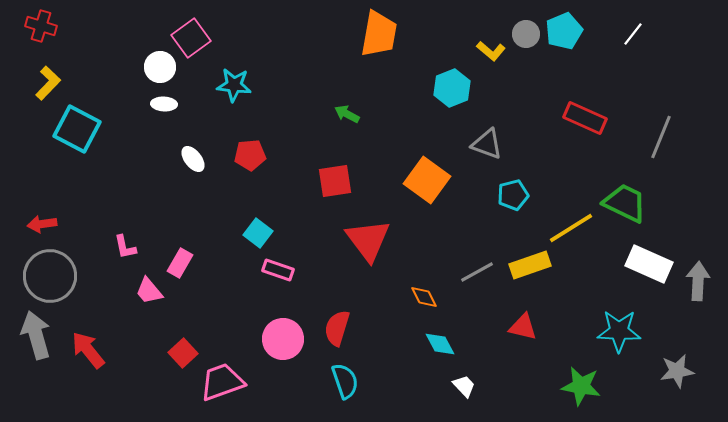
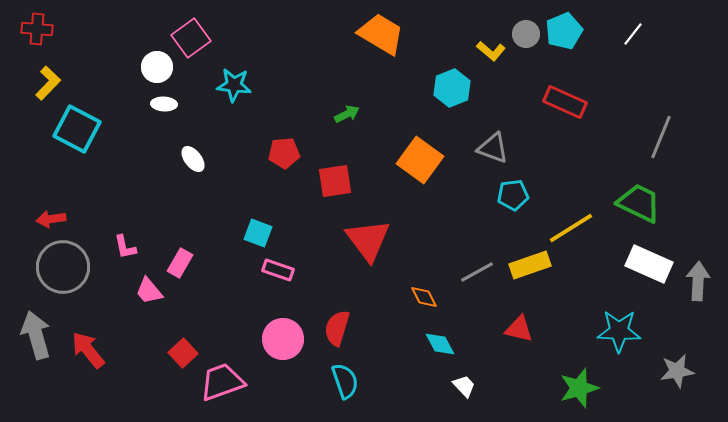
red cross at (41, 26): moved 4 px left, 3 px down; rotated 12 degrees counterclockwise
orange trapezoid at (379, 34): moved 2 px right; rotated 69 degrees counterclockwise
white circle at (160, 67): moved 3 px left
green arrow at (347, 114): rotated 125 degrees clockwise
red rectangle at (585, 118): moved 20 px left, 16 px up
gray triangle at (487, 144): moved 6 px right, 4 px down
red pentagon at (250, 155): moved 34 px right, 2 px up
orange square at (427, 180): moved 7 px left, 20 px up
cyan pentagon at (513, 195): rotated 8 degrees clockwise
green trapezoid at (625, 203): moved 14 px right
red arrow at (42, 224): moved 9 px right, 5 px up
cyan square at (258, 233): rotated 16 degrees counterclockwise
gray circle at (50, 276): moved 13 px right, 9 px up
red triangle at (523, 327): moved 4 px left, 2 px down
green star at (581, 386): moved 2 px left, 2 px down; rotated 27 degrees counterclockwise
